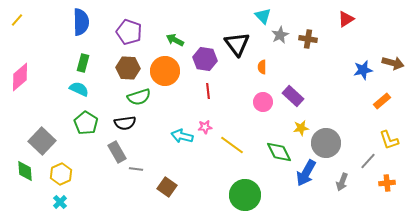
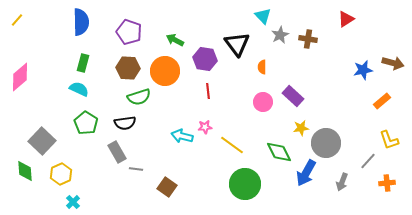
green circle at (245, 195): moved 11 px up
cyan cross at (60, 202): moved 13 px right
